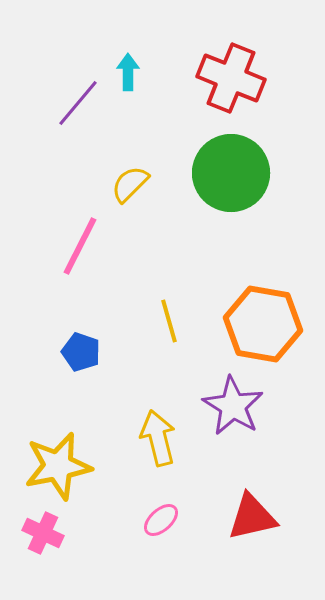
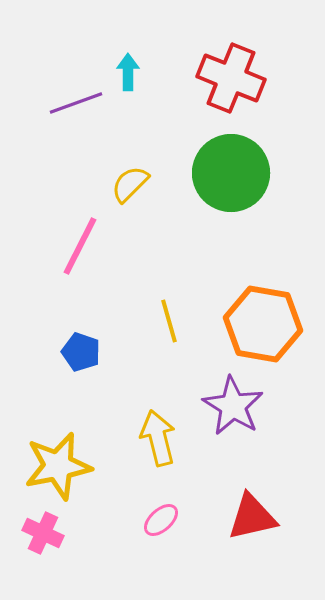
purple line: moved 2 px left; rotated 30 degrees clockwise
